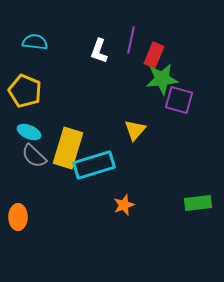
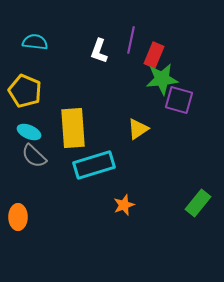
yellow triangle: moved 3 px right, 1 px up; rotated 15 degrees clockwise
yellow rectangle: moved 5 px right, 20 px up; rotated 21 degrees counterclockwise
green rectangle: rotated 44 degrees counterclockwise
